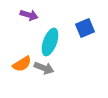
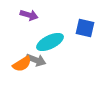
blue square: rotated 36 degrees clockwise
cyan ellipse: rotated 44 degrees clockwise
gray arrow: moved 8 px left, 8 px up
